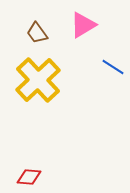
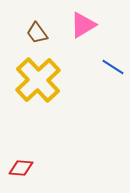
red diamond: moved 8 px left, 9 px up
